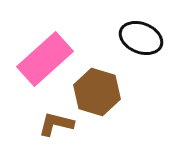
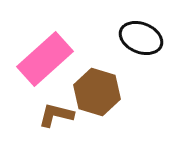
brown L-shape: moved 9 px up
